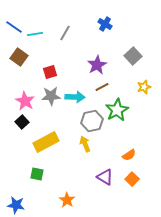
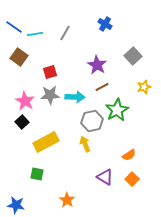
purple star: rotated 12 degrees counterclockwise
gray star: moved 1 px left, 1 px up
